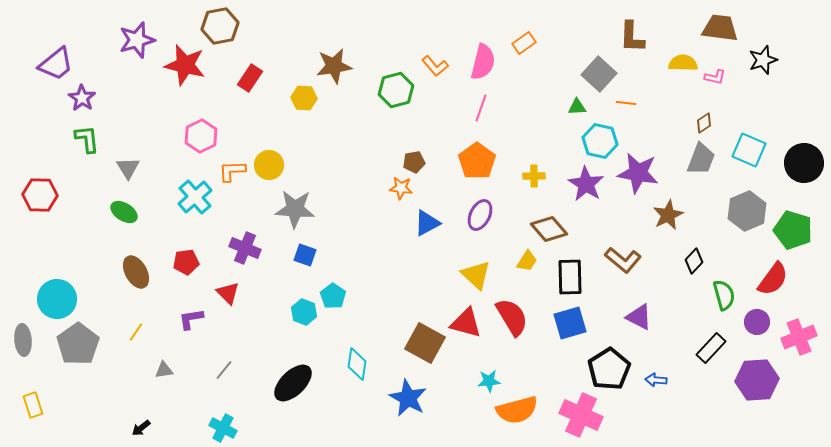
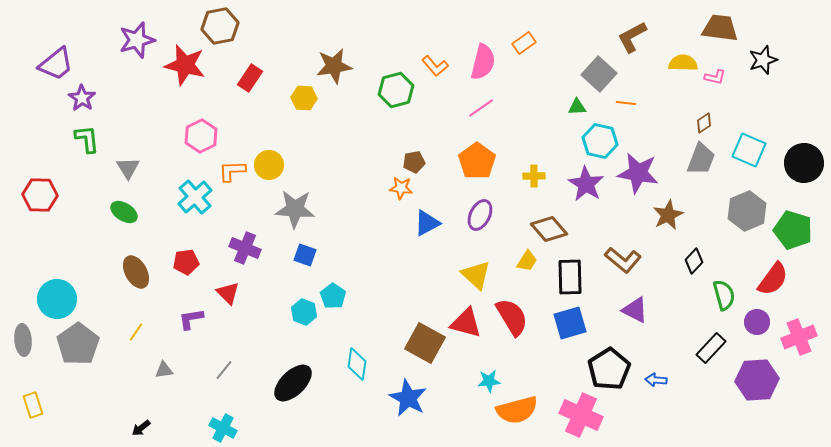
brown L-shape at (632, 37): rotated 60 degrees clockwise
pink line at (481, 108): rotated 36 degrees clockwise
purple triangle at (639, 317): moved 4 px left, 7 px up
